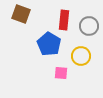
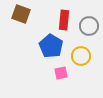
blue pentagon: moved 2 px right, 2 px down
pink square: rotated 16 degrees counterclockwise
